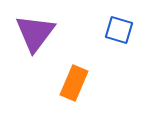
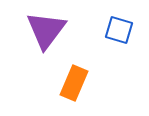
purple triangle: moved 11 px right, 3 px up
